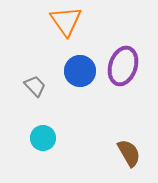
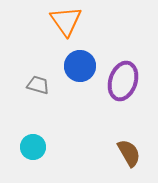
purple ellipse: moved 15 px down
blue circle: moved 5 px up
gray trapezoid: moved 3 px right, 1 px up; rotated 30 degrees counterclockwise
cyan circle: moved 10 px left, 9 px down
